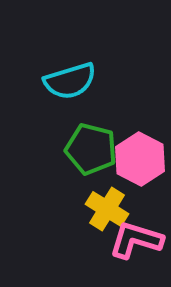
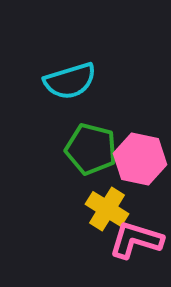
pink hexagon: rotated 15 degrees counterclockwise
